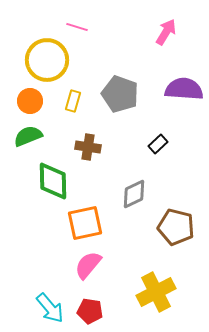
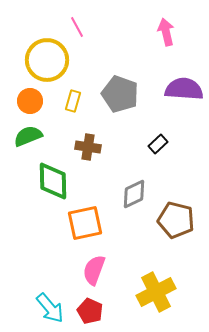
pink line: rotated 45 degrees clockwise
pink arrow: rotated 44 degrees counterclockwise
brown pentagon: moved 7 px up
pink semicircle: moved 6 px right, 5 px down; rotated 20 degrees counterclockwise
red pentagon: rotated 15 degrees clockwise
